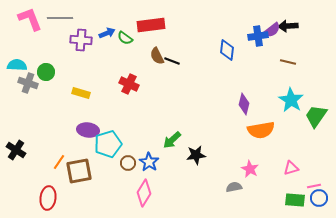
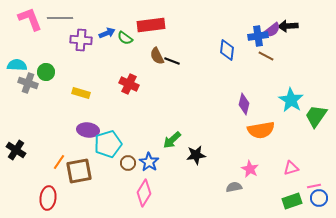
brown line: moved 22 px left, 6 px up; rotated 14 degrees clockwise
green rectangle: moved 3 px left, 1 px down; rotated 24 degrees counterclockwise
